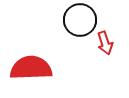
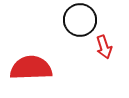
red arrow: moved 1 px left, 4 px down
